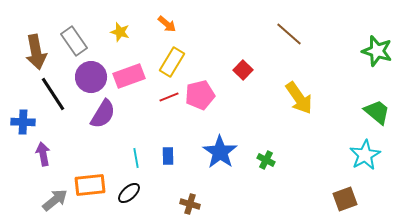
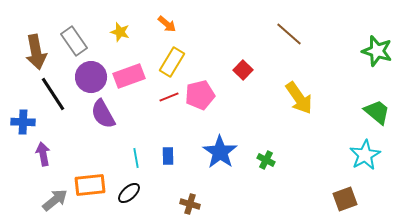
purple semicircle: rotated 120 degrees clockwise
